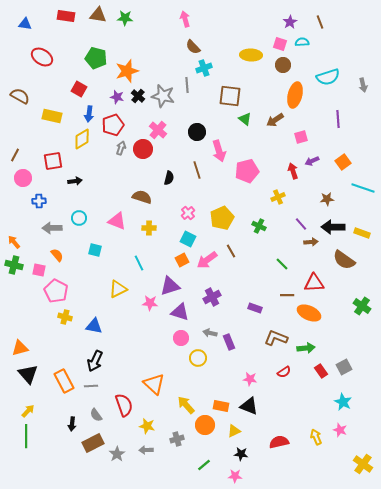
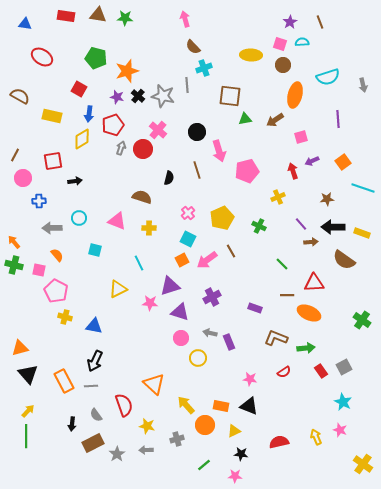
green triangle at (245, 119): rotated 48 degrees counterclockwise
green cross at (362, 306): moved 14 px down
